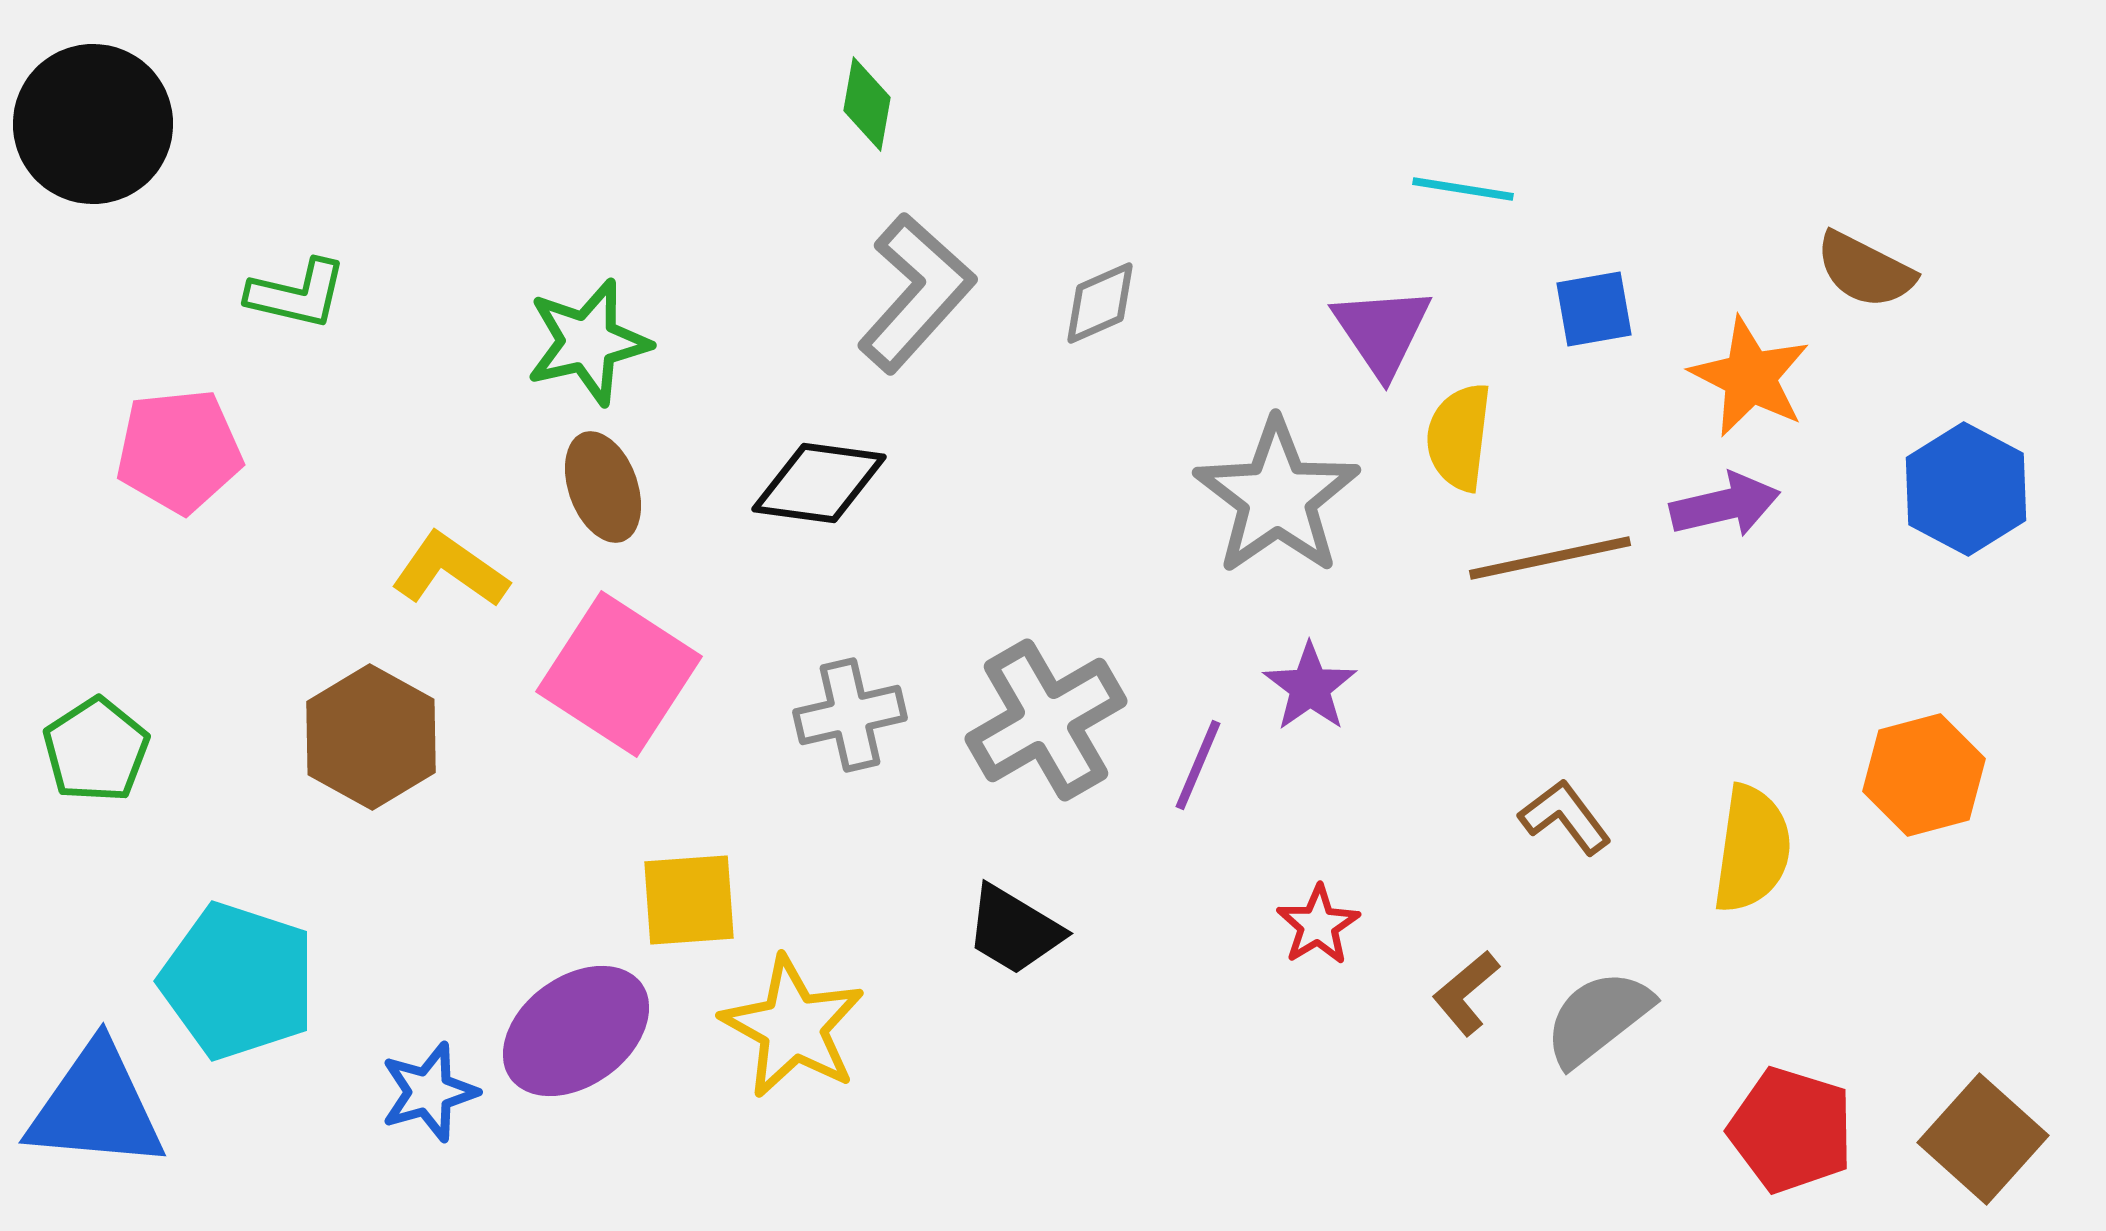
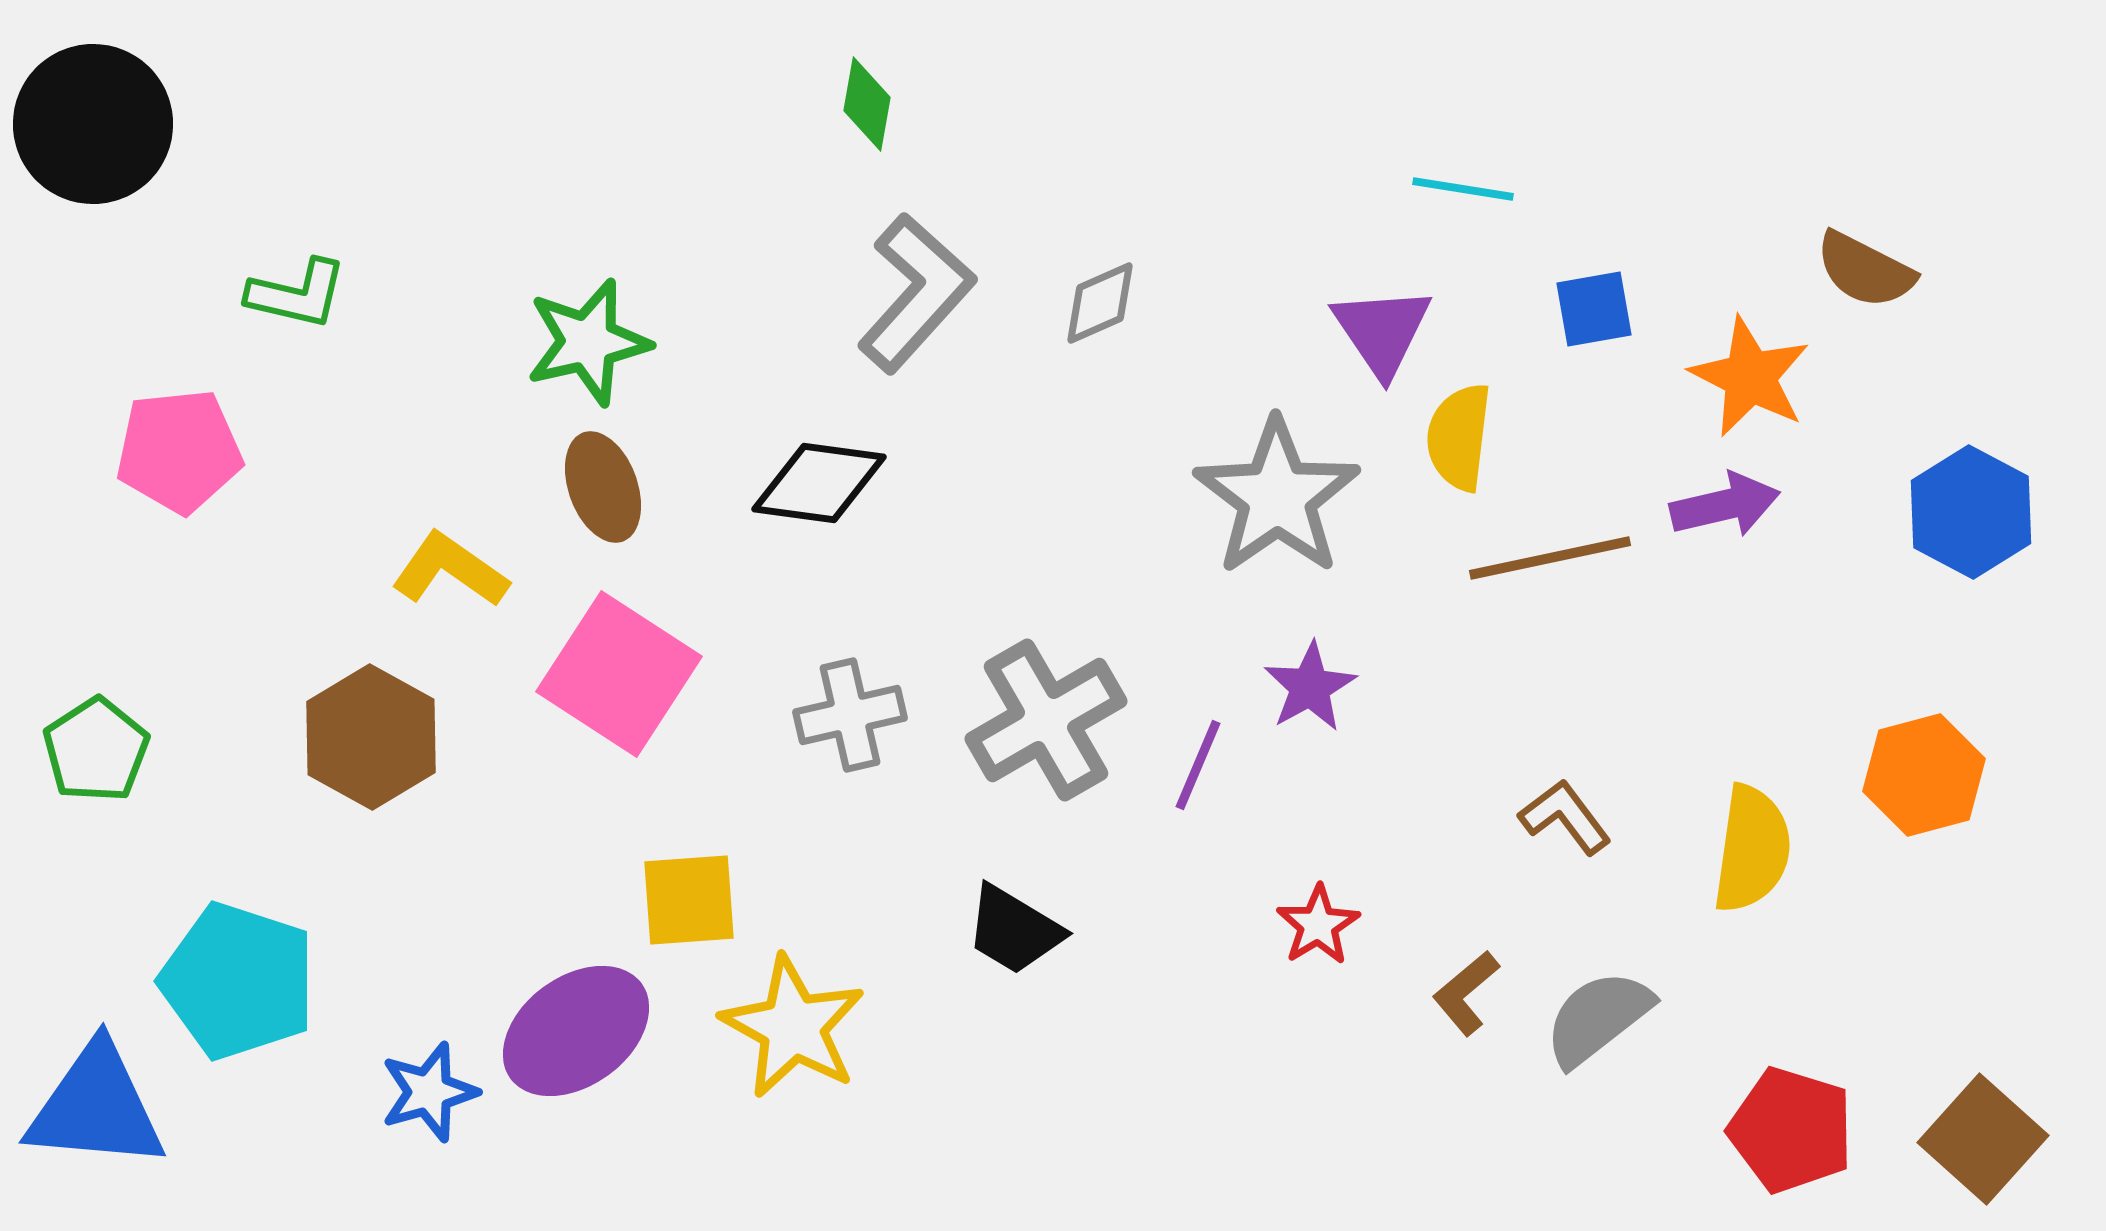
blue hexagon at (1966, 489): moved 5 px right, 23 px down
purple star at (1310, 687): rotated 6 degrees clockwise
